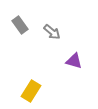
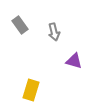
gray arrow: moved 2 px right; rotated 36 degrees clockwise
yellow rectangle: moved 1 px up; rotated 15 degrees counterclockwise
